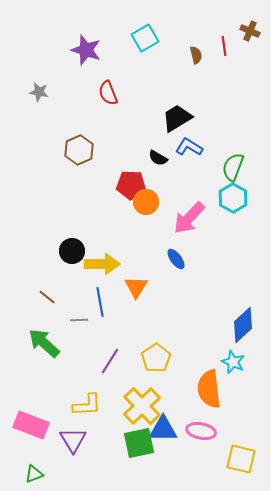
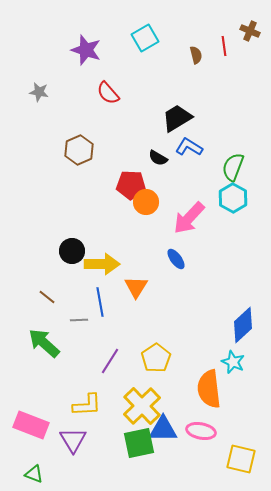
red semicircle: rotated 20 degrees counterclockwise
green triangle: rotated 42 degrees clockwise
